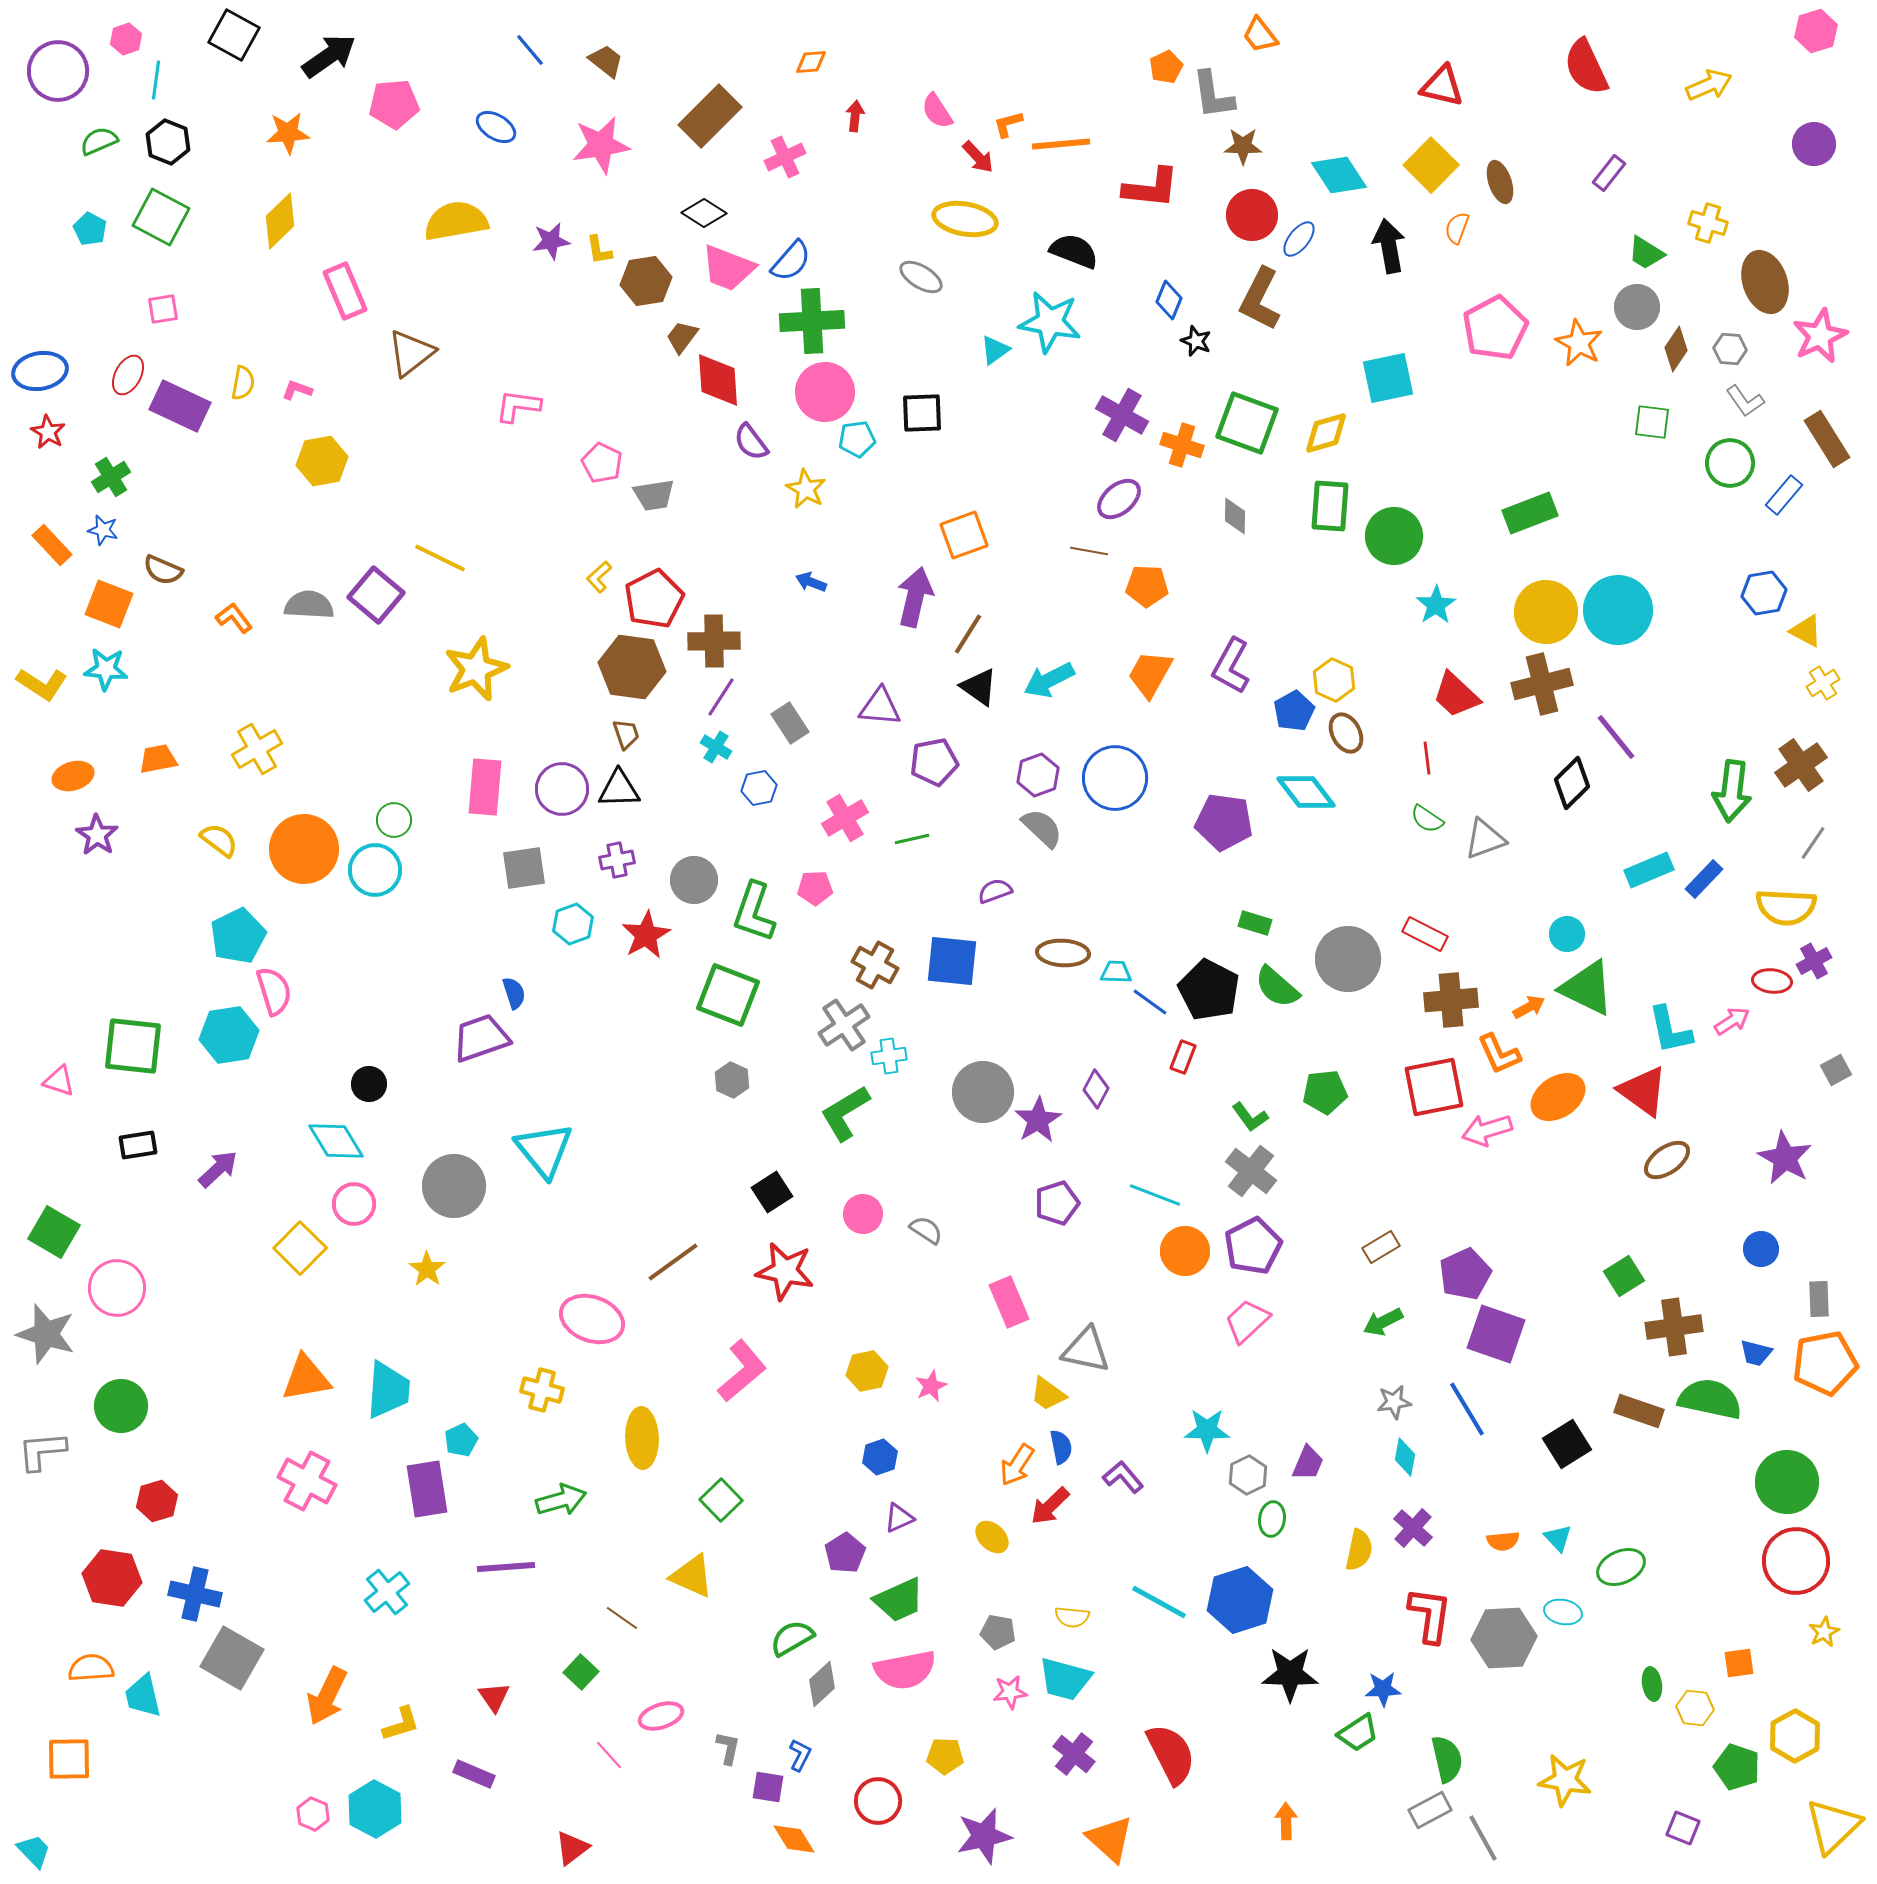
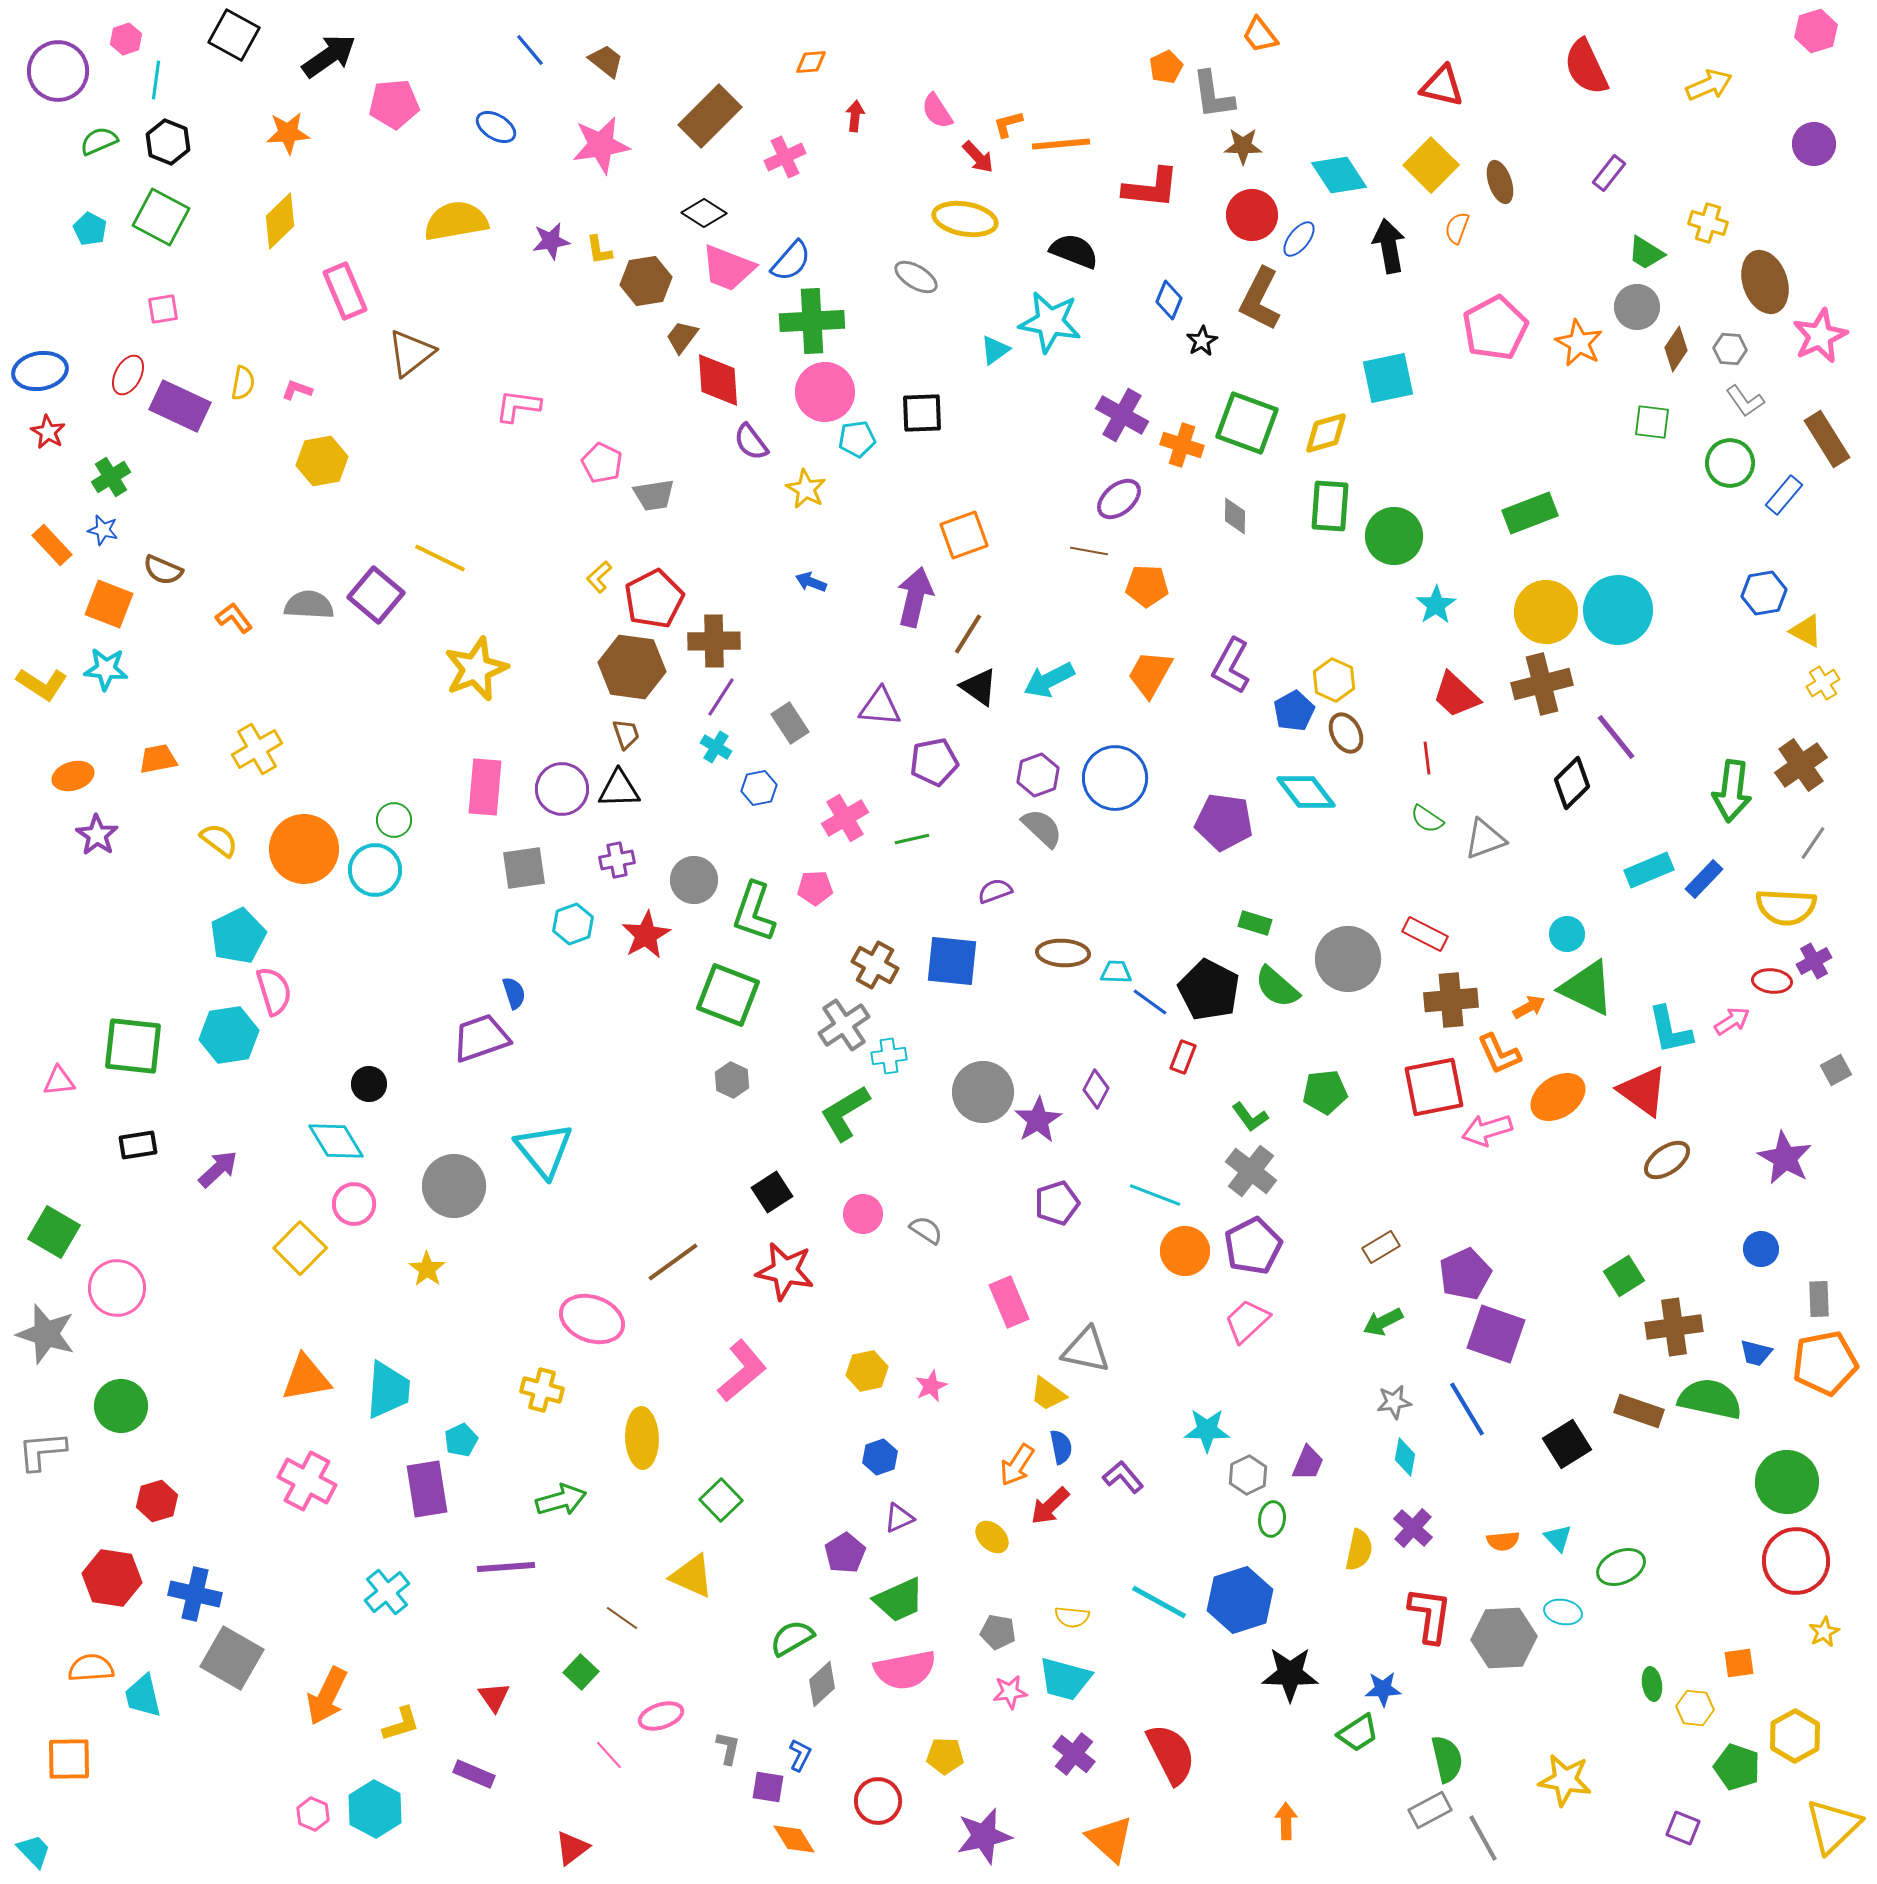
gray ellipse at (921, 277): moved 5 px left
black star at (1196, 341): moved 6 px right; rotated 20 degrees clockwise
pink triangle at (59, 1081): rotated 24 degrees counterclockwise
